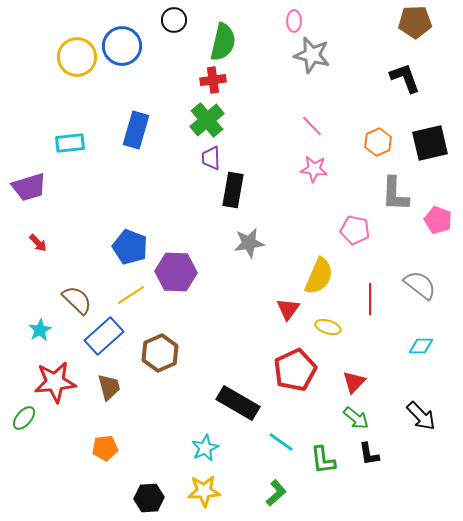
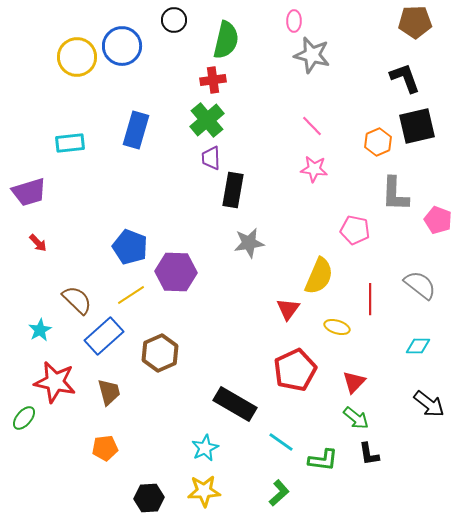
green semicircle at (223, 42): moved 3 px right, 2 px up
black square at (430, 143): moved 13 px left, 17 px up
purple trapezoid at (29, 187): moved 5 px down
yellow ellipse at (328, 327): moved 9 px right
cyan diamond at (421, 346): moved 3 px left
red star at (55, 382): rotated 18 degrees clockwise
brown trapezoid at (109, 387): moved 5 px down
black rectangle at (238, 403): moved 3 px left, 1 px down
black arrow at (421, 416): moved 8 px right, 12 px up; rotated 8 degrees counterclockwise
green L-shape at (323, 460): rotated 76 degrees counterclockwise
green L-shape at (276, 493): moved 3 px right
